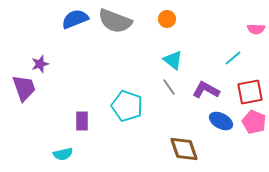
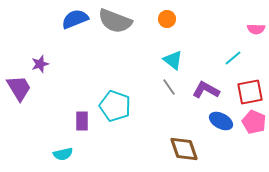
purple trapezoid: moved 5 px left; rotated 12 degrees counterclockwise
cyan pentagon: moved 12 px left
